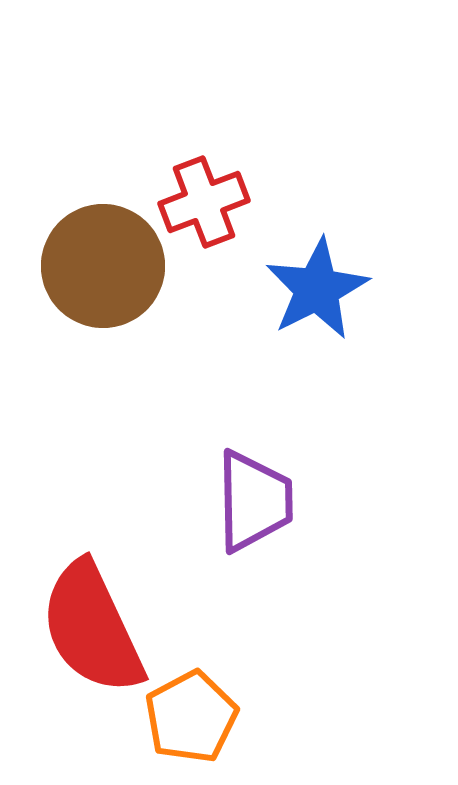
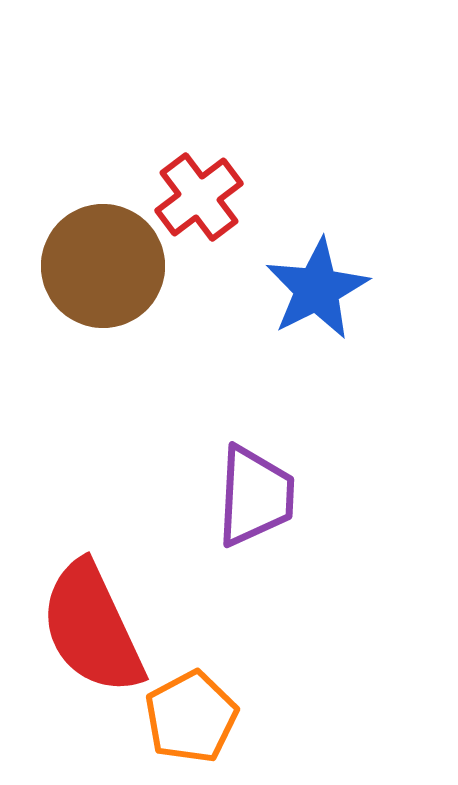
red cross: moved 5 px left, 5 px up; rotated 16 degrees counterclockwise
purple trapezoid: moved 1 px right, 5 px up; rotated 4 degrees clockwise
